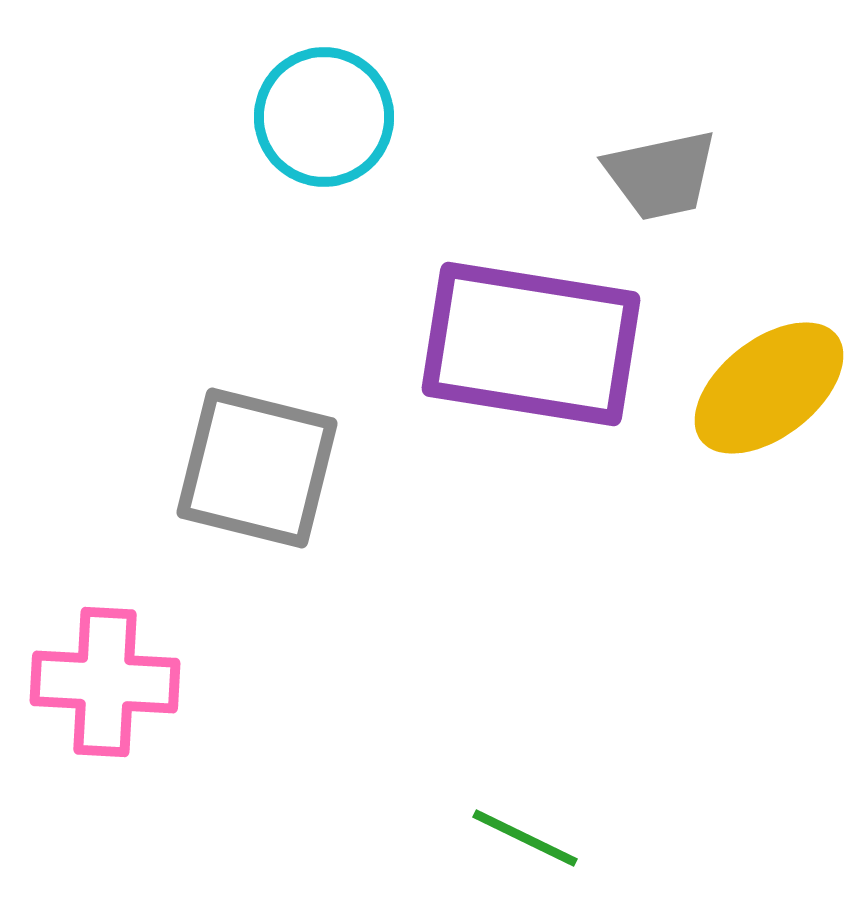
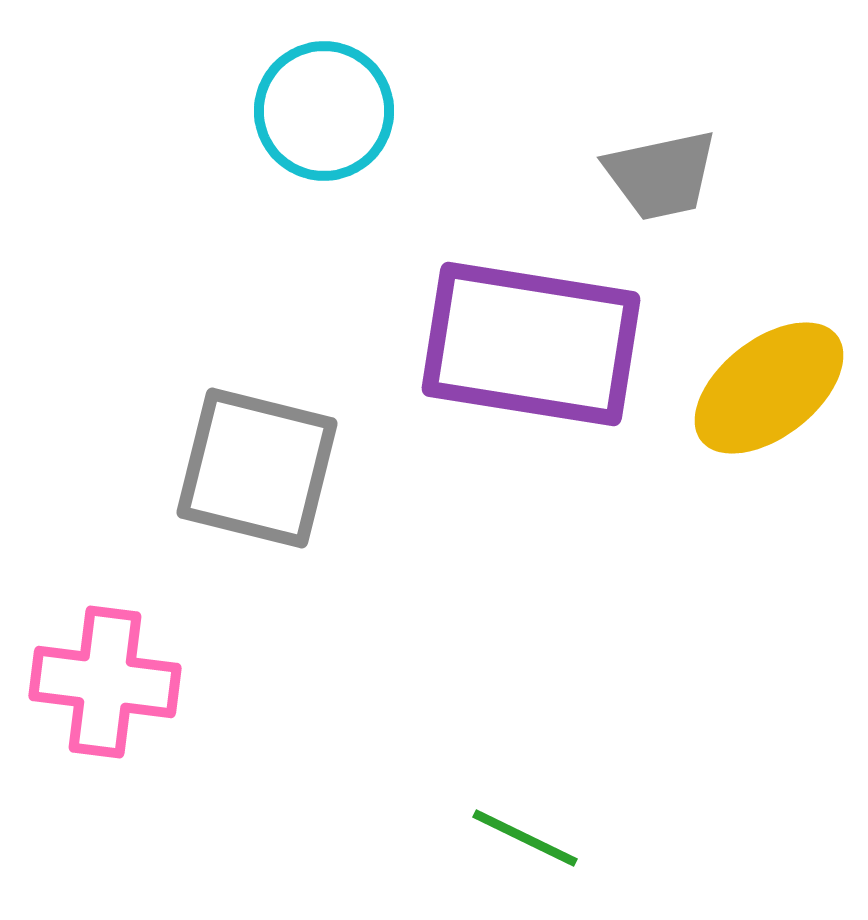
cyan circle: moved 6 px up
pink cross: rotated 4 degrees clockwise
